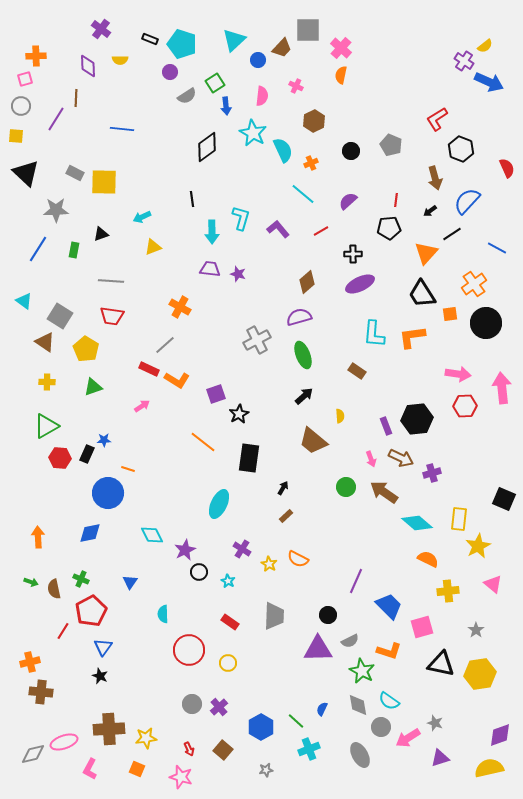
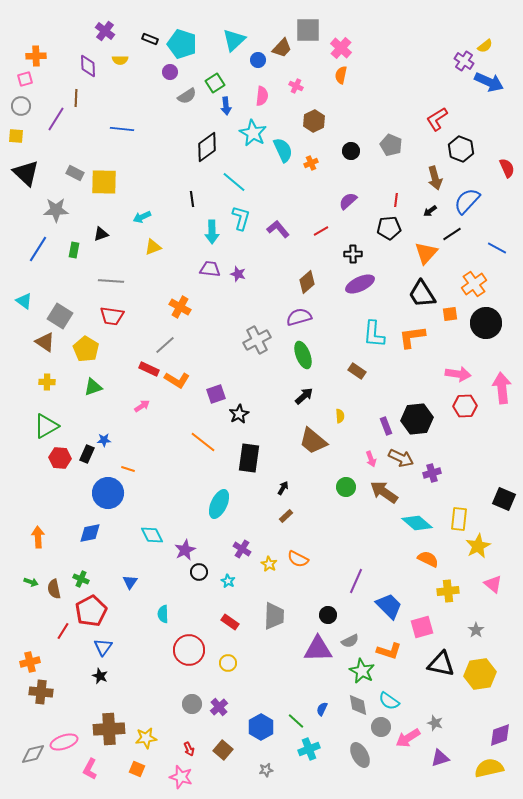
purple cross at (101, 29): moved 4 px right, 2 px down
cyan line at (303, 194): moved 69 px left, 12 px up
